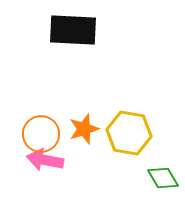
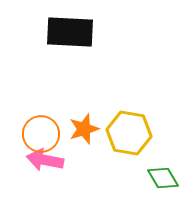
black rectangle: moved 3 px left, 2 px down
